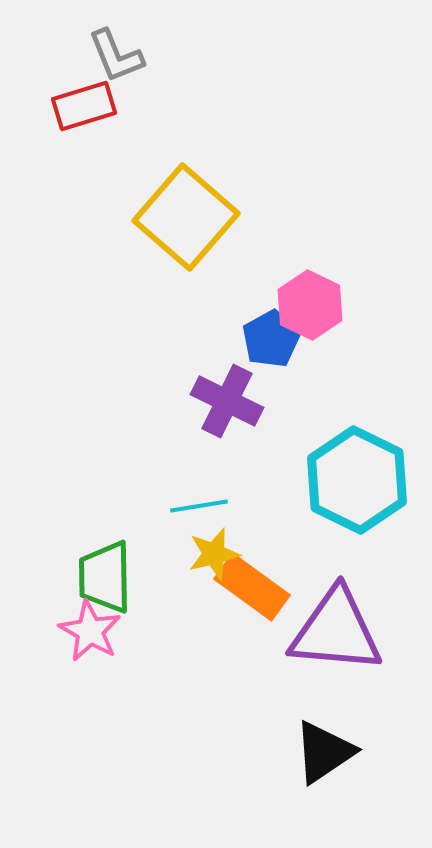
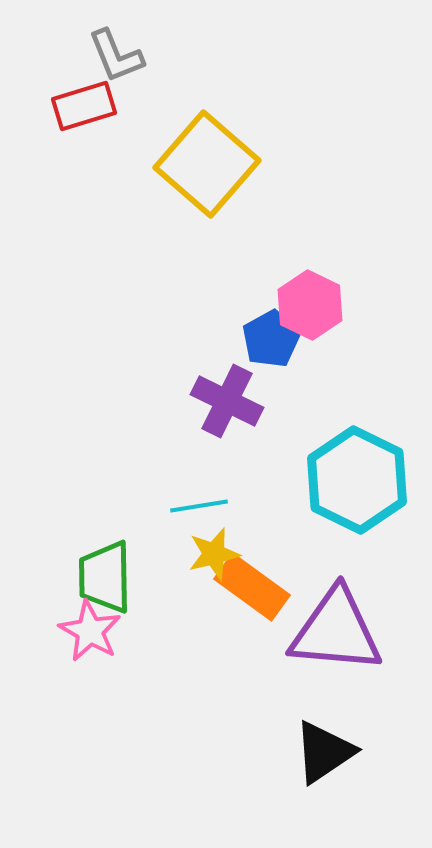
yellow square: moved 21 px right, 53 px up
